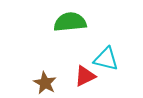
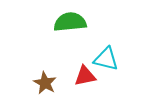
red triangle: rotated 15 degrees clockwise
